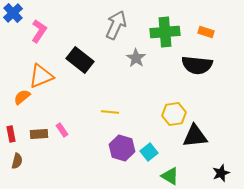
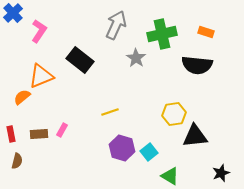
green cross: moved 3 px left, 2 px down; rotated 8 degrees counterclockwise
yellow line: rotated 24 degrees counterclockwise
pink rectangle: rotated 64 degrees clockwise
